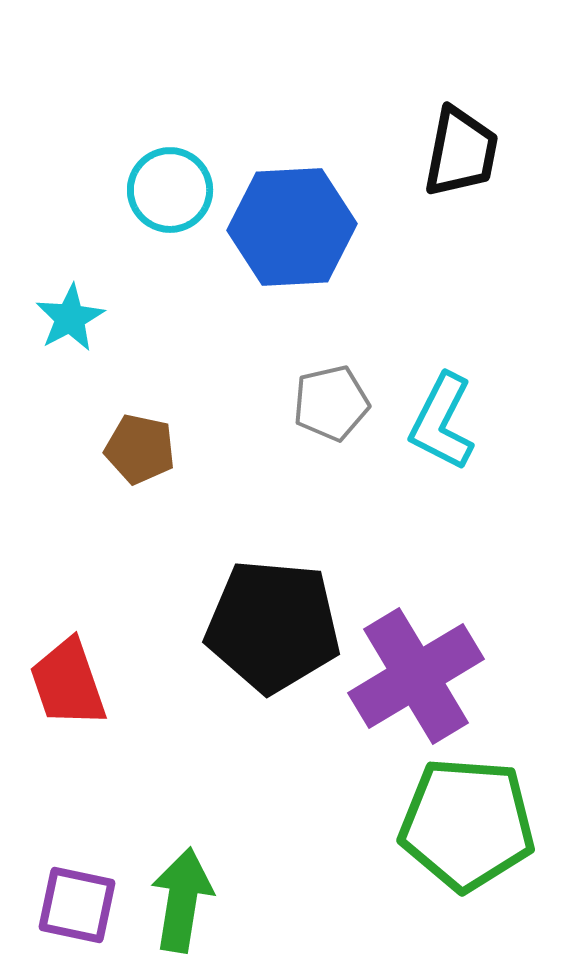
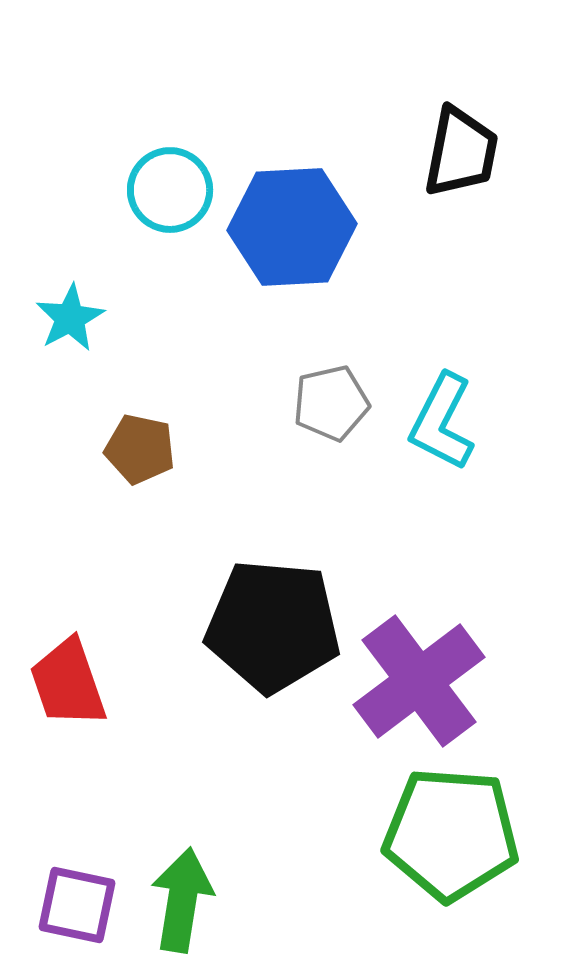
purple cross: moved 3 px right, 5 px down; rotated 6 degrees counterclockwise
green pentagon: moved 16 px left, 10 px down
